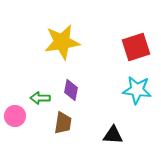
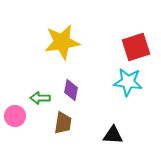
cyan star: moved 9 px left, 8 px up
